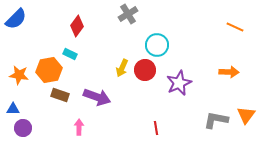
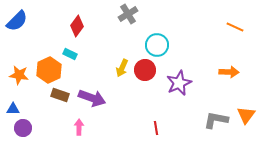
blue semicircle: moved 1 px right, 2 px down
orange hexagon: rotated 15 degrees counterclockwise
purple arrow: moved 5 px left, 1 px down
